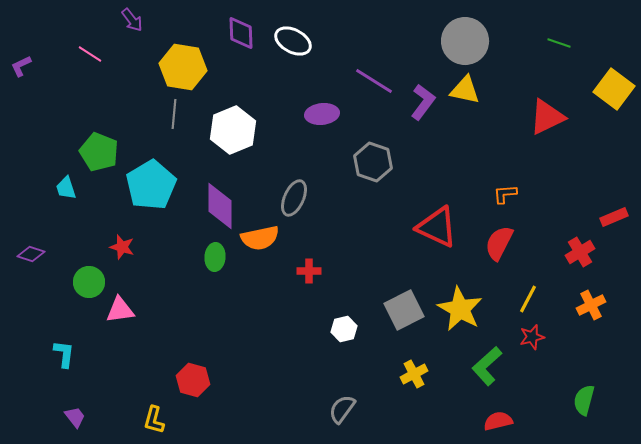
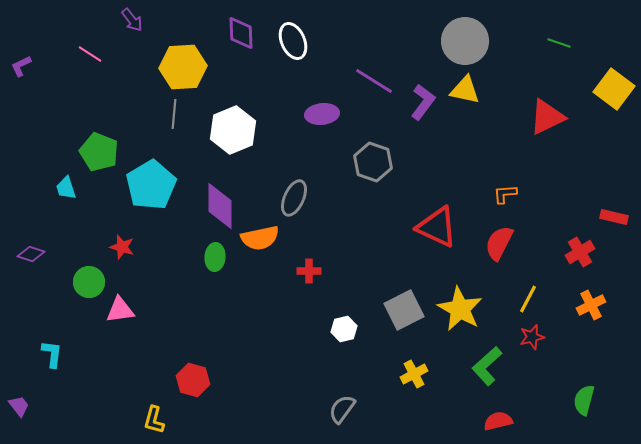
white ellipse at (293, 41): rotated 39 degrees clockwise
yellow hexagon at (183, 67): rotated 12 degrees counterclockwise
red rectangle at (614, 217): rotated 36 degrees clockwise
cyan L-shape at (64, 354): moved 12 px left
purple trapezoid at (75, 417): moved 56 px left, 11 px up
